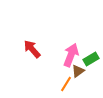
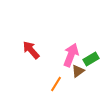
red arrow: moved 1 px left, 1 px down
orange line: moved 10 px left
